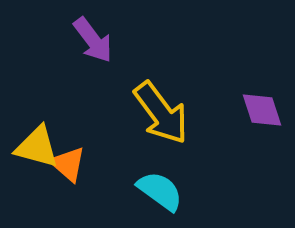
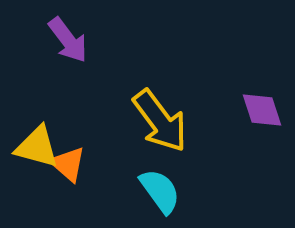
purple arrow: moved 25 px left
yellow arrow: moved 1 px left, 8 px down
cyan semicircle: rotated 18 degrees clockwise
